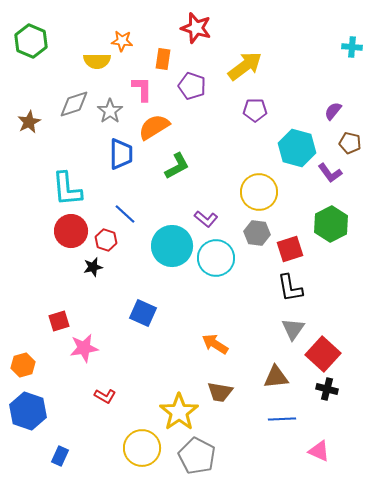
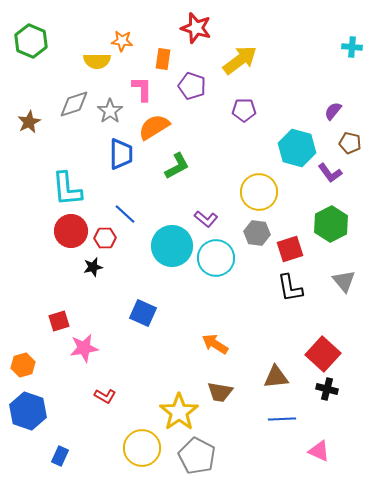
yellow arrow at (245, 66): moved 5 px left, 6 px up
purple pentagon at (255, 110): moved 11 px left
red hexagon at (106, 240): moved 1 px left, 2 px up; rotated 20 degrees counterclockwise
gray triangle at (293, 329): moved 51 px right, 48 px up; rotated 15 degrees counterclockwise
